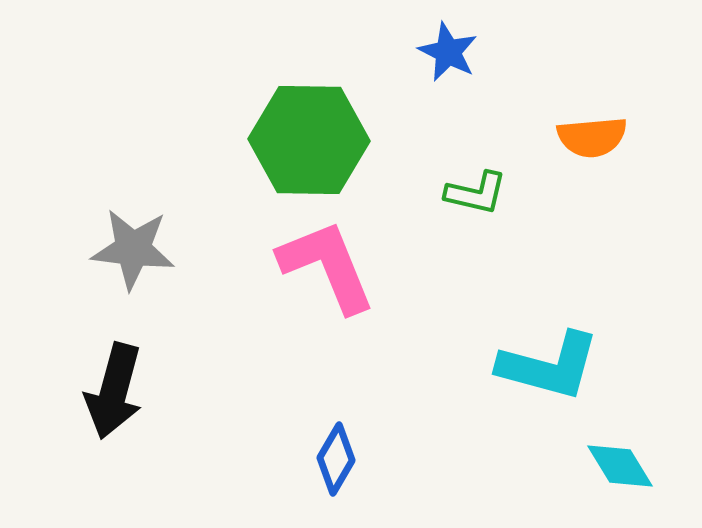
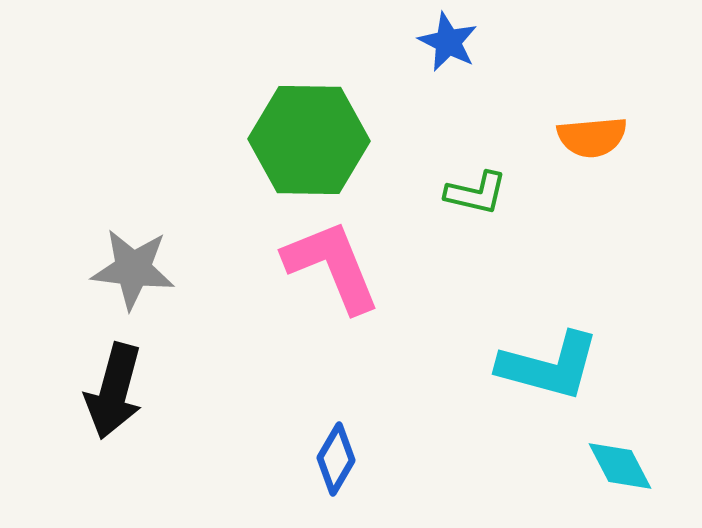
blue star: moved 10 px up
gray star: moved 20 px down
pink L-shape: moved 5 px right
cyan diamond: rotated 4 degrees clockwise
